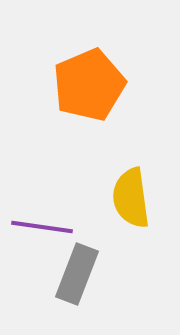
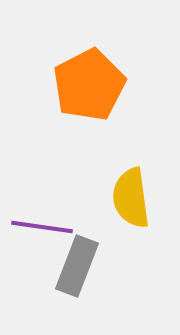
orange pentagon: rotated 4 degrees counterclockwise
gray rectangle: moved 8 px up
